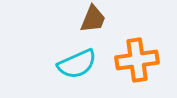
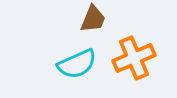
orange cross: moved 3 px left, 2 px up; rotated 15 degrees counterclockwise
